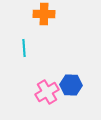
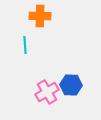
orange cross: moved 4 px left, 2 px down
cyan line: moved 1 px right, 3 px up
